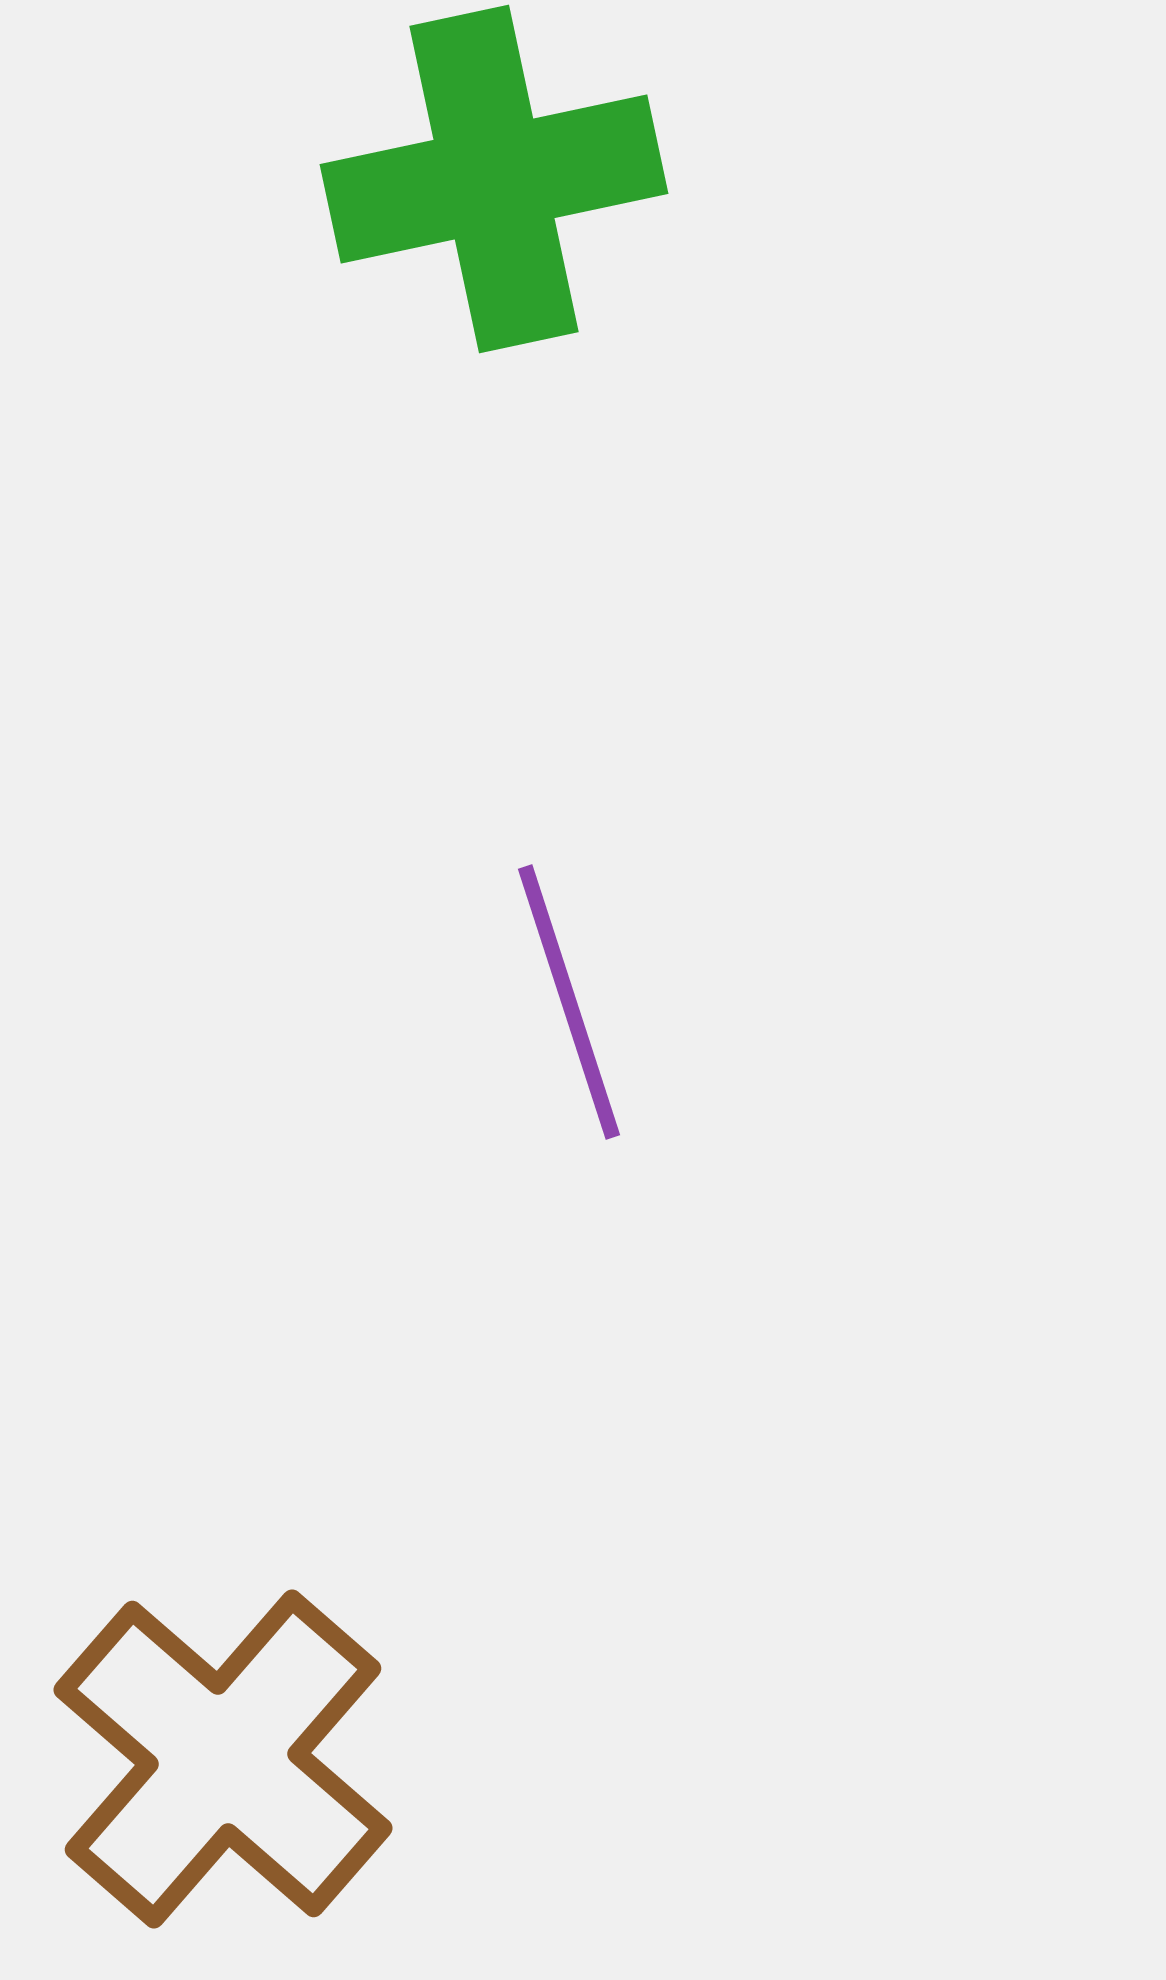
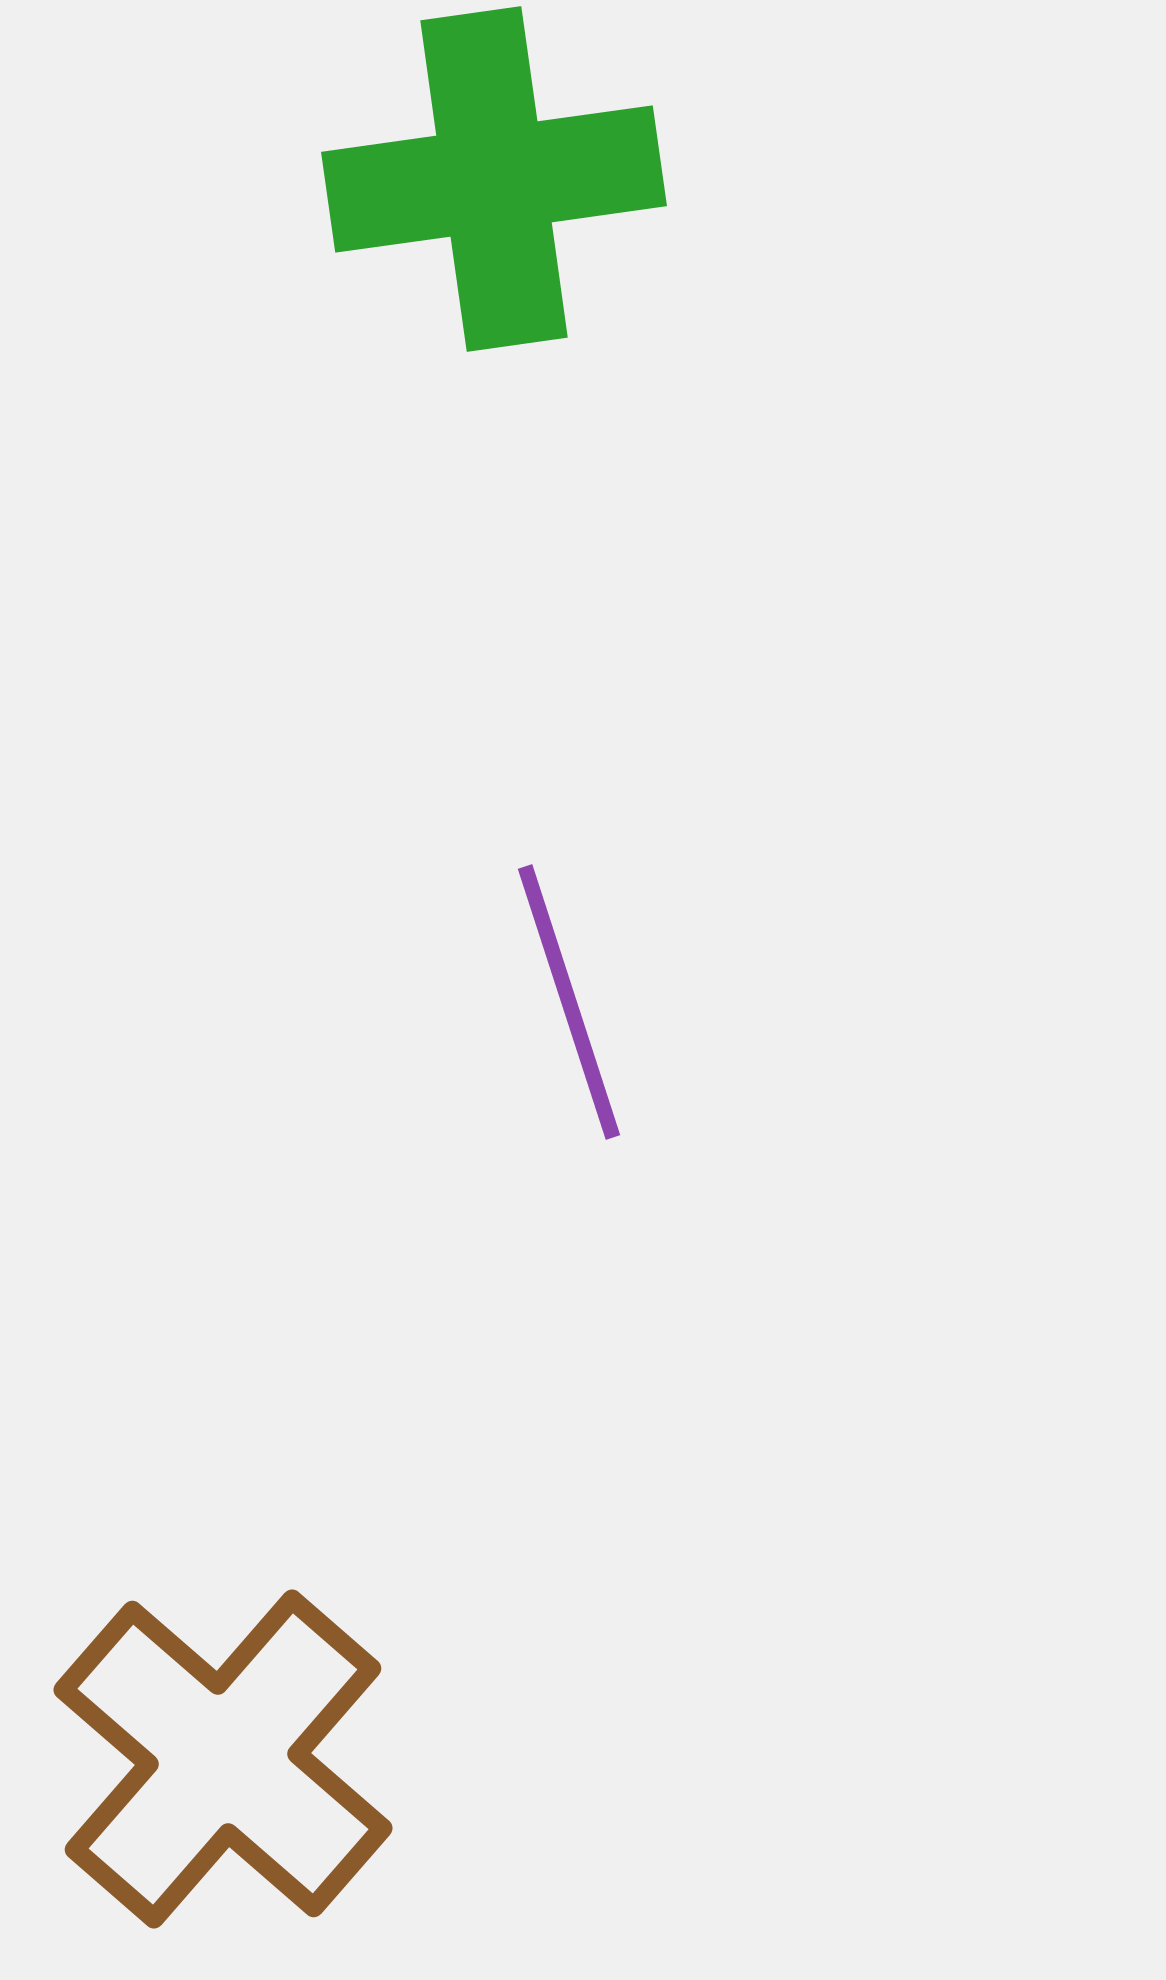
green cross: rotated 4 degrees clockwise
